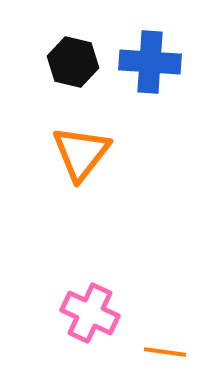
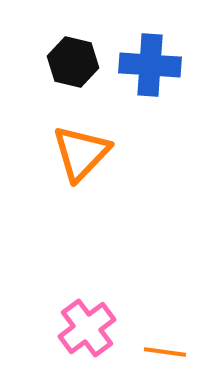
blue cross: moved 3 px down
orange triangle: rotated 6 degrees clockwise
pink cross: moved 3 px left, 15 px down; rotated 28 degrees clockwise
